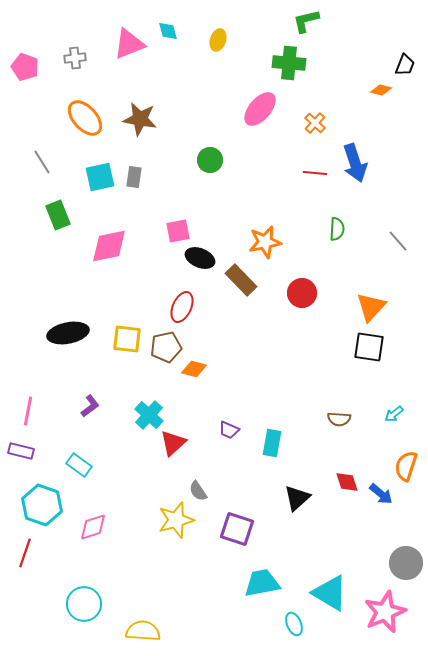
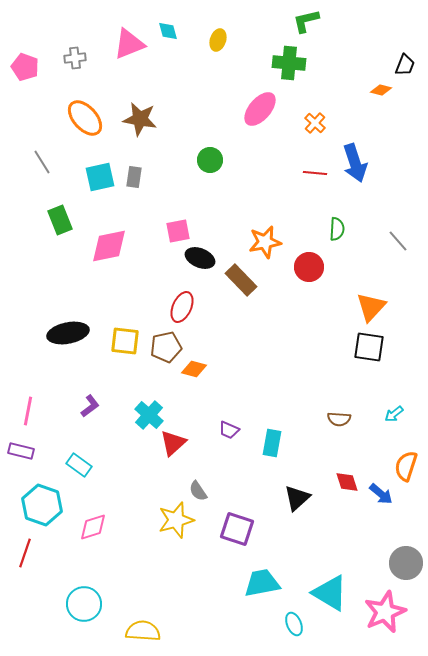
green rectangle at (58, 215): moved 2 px right, 5 px down
red circle at (302, 293): moved 7 px right, 26 px up
yellow square at (127, 339): moved 2 px left, 2 px down
